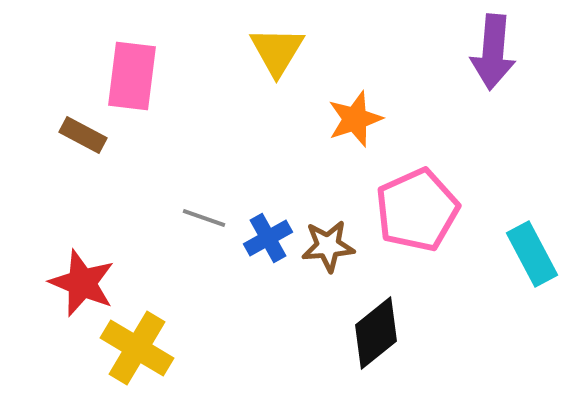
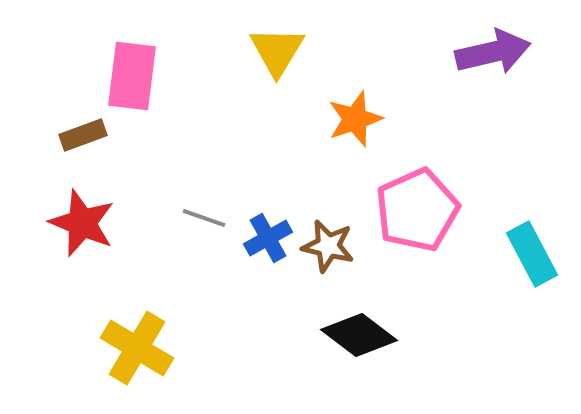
purple arrow: rotated 108 degrees counterclockwise
brown rectangle: rotated 48 degrees counterclockwise
brown star: rotated 18 degrees clockwise
red star: moved 60 px up
black diamond: moved 17 px left, 2 px down; rotated 76 degrees clockwise
